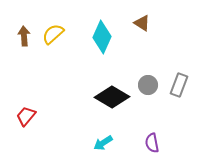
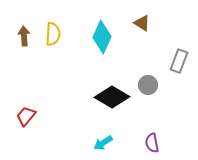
yellow semicircle: rotated 135 degrees clockwise
gray rectangle: moved 24 px up
